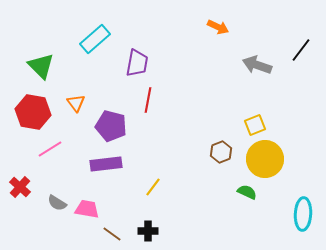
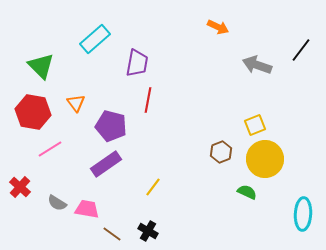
purple rectangle: rotated 28 degrees counterclockwise
black cross: rotated 30 degrees clockwise
